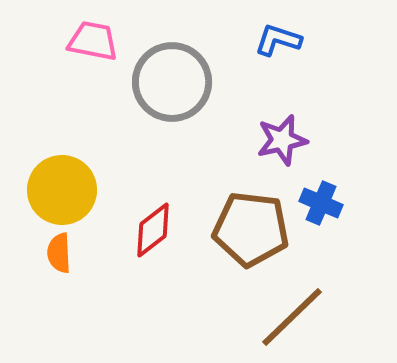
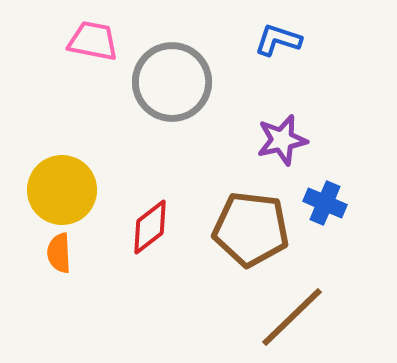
blue cross: moved 4 px right
red diamond: moved 3 px left, 3 px up
